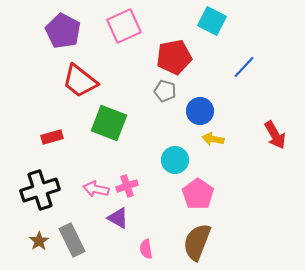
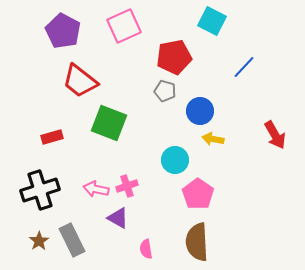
brown semicircle: rotated 24 degrees counterclockwise
